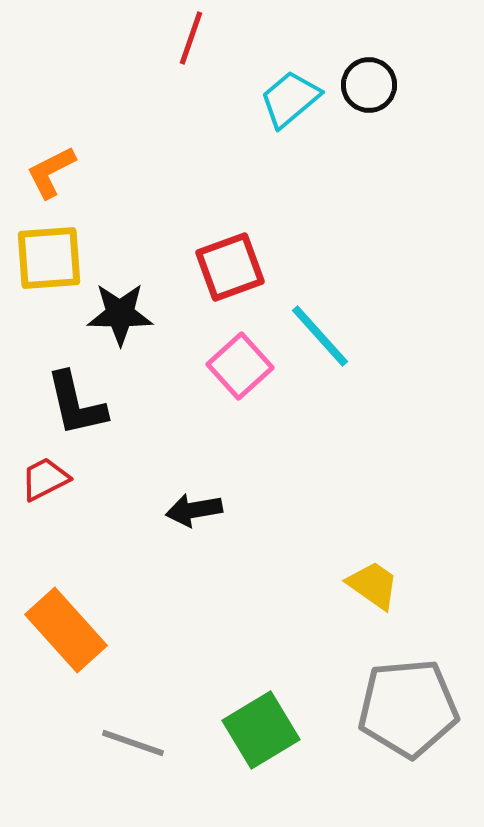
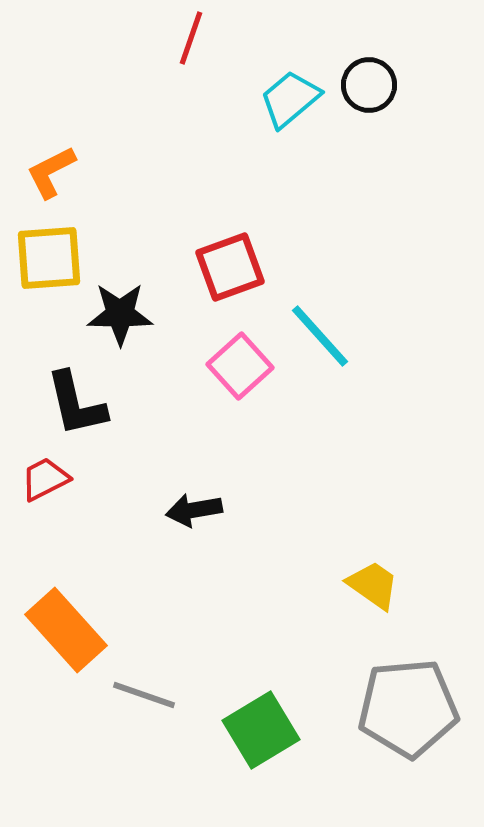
gray line: moved 11 px right, 48 px up
